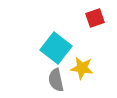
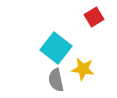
red square: moved 1 px left, 1 px up; rotated 12 degrees counterclockwise
yellow star: moved 1 px right, 1 px down
